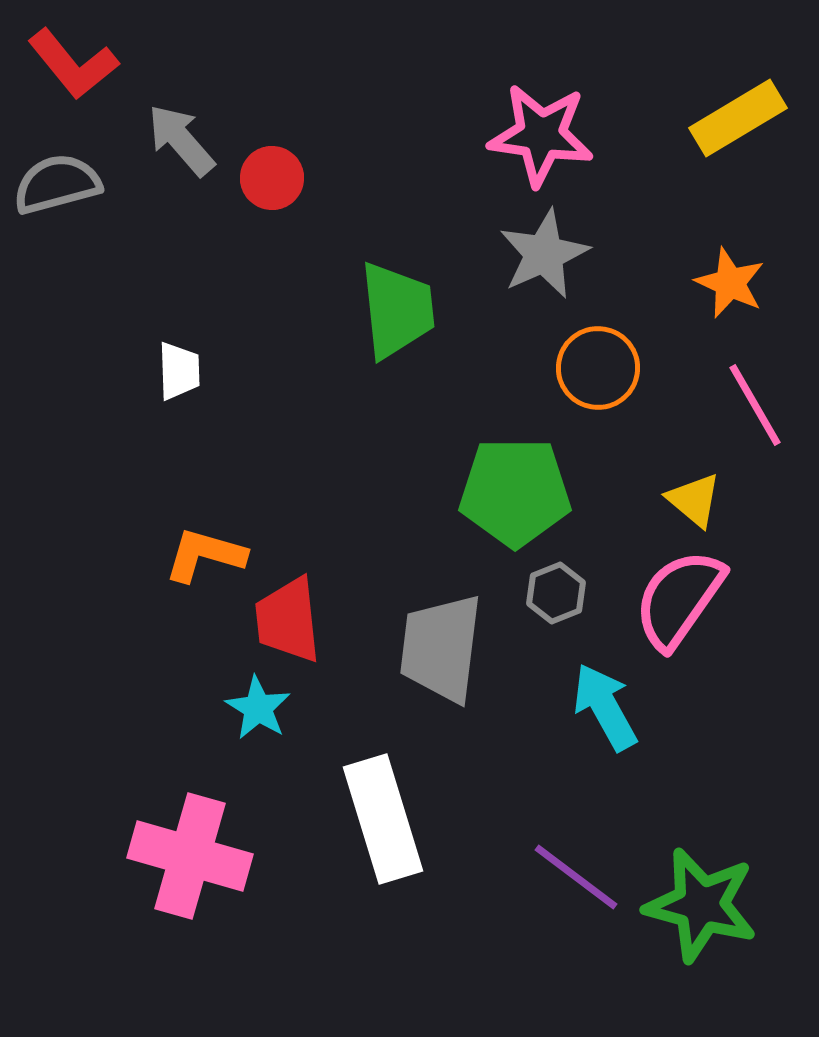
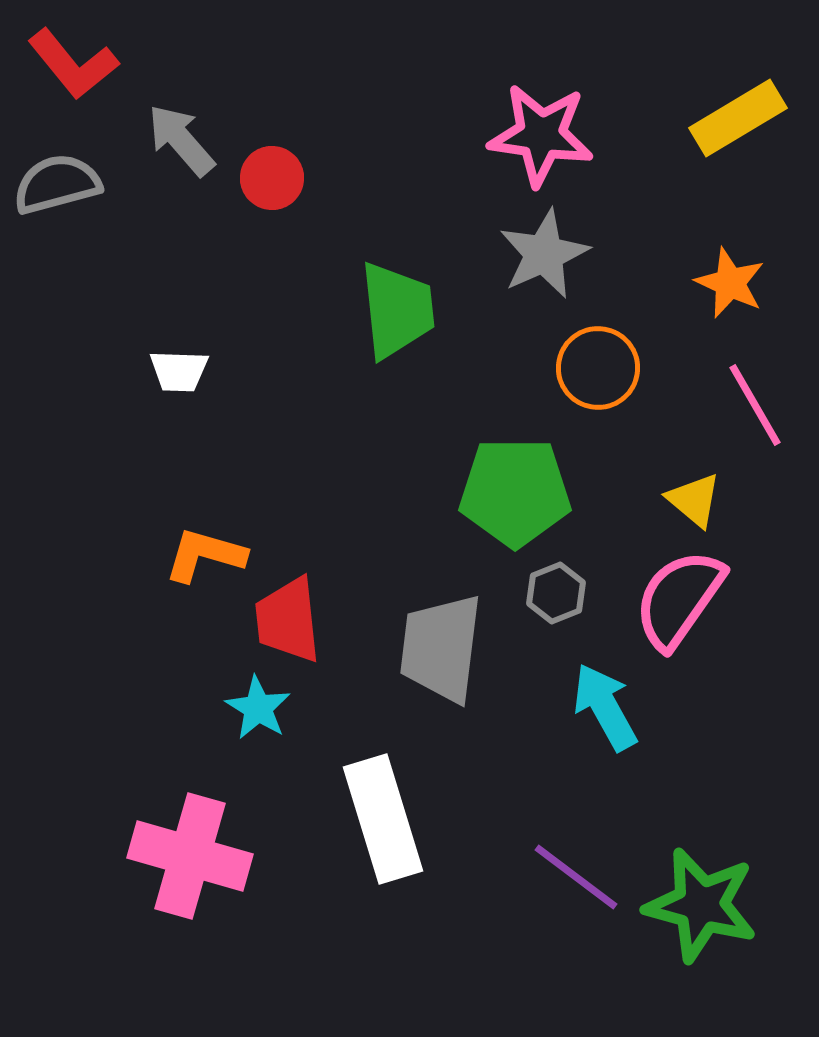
white trapezoid: rotated 94 degrees clockwise
